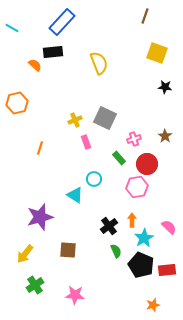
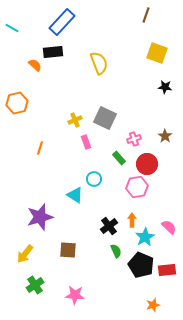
brown line: moved 1 px right, 1 px up
cyan star: moved 1 px right, 1 px up
